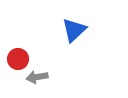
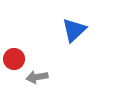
red circle: moved 4 px left
